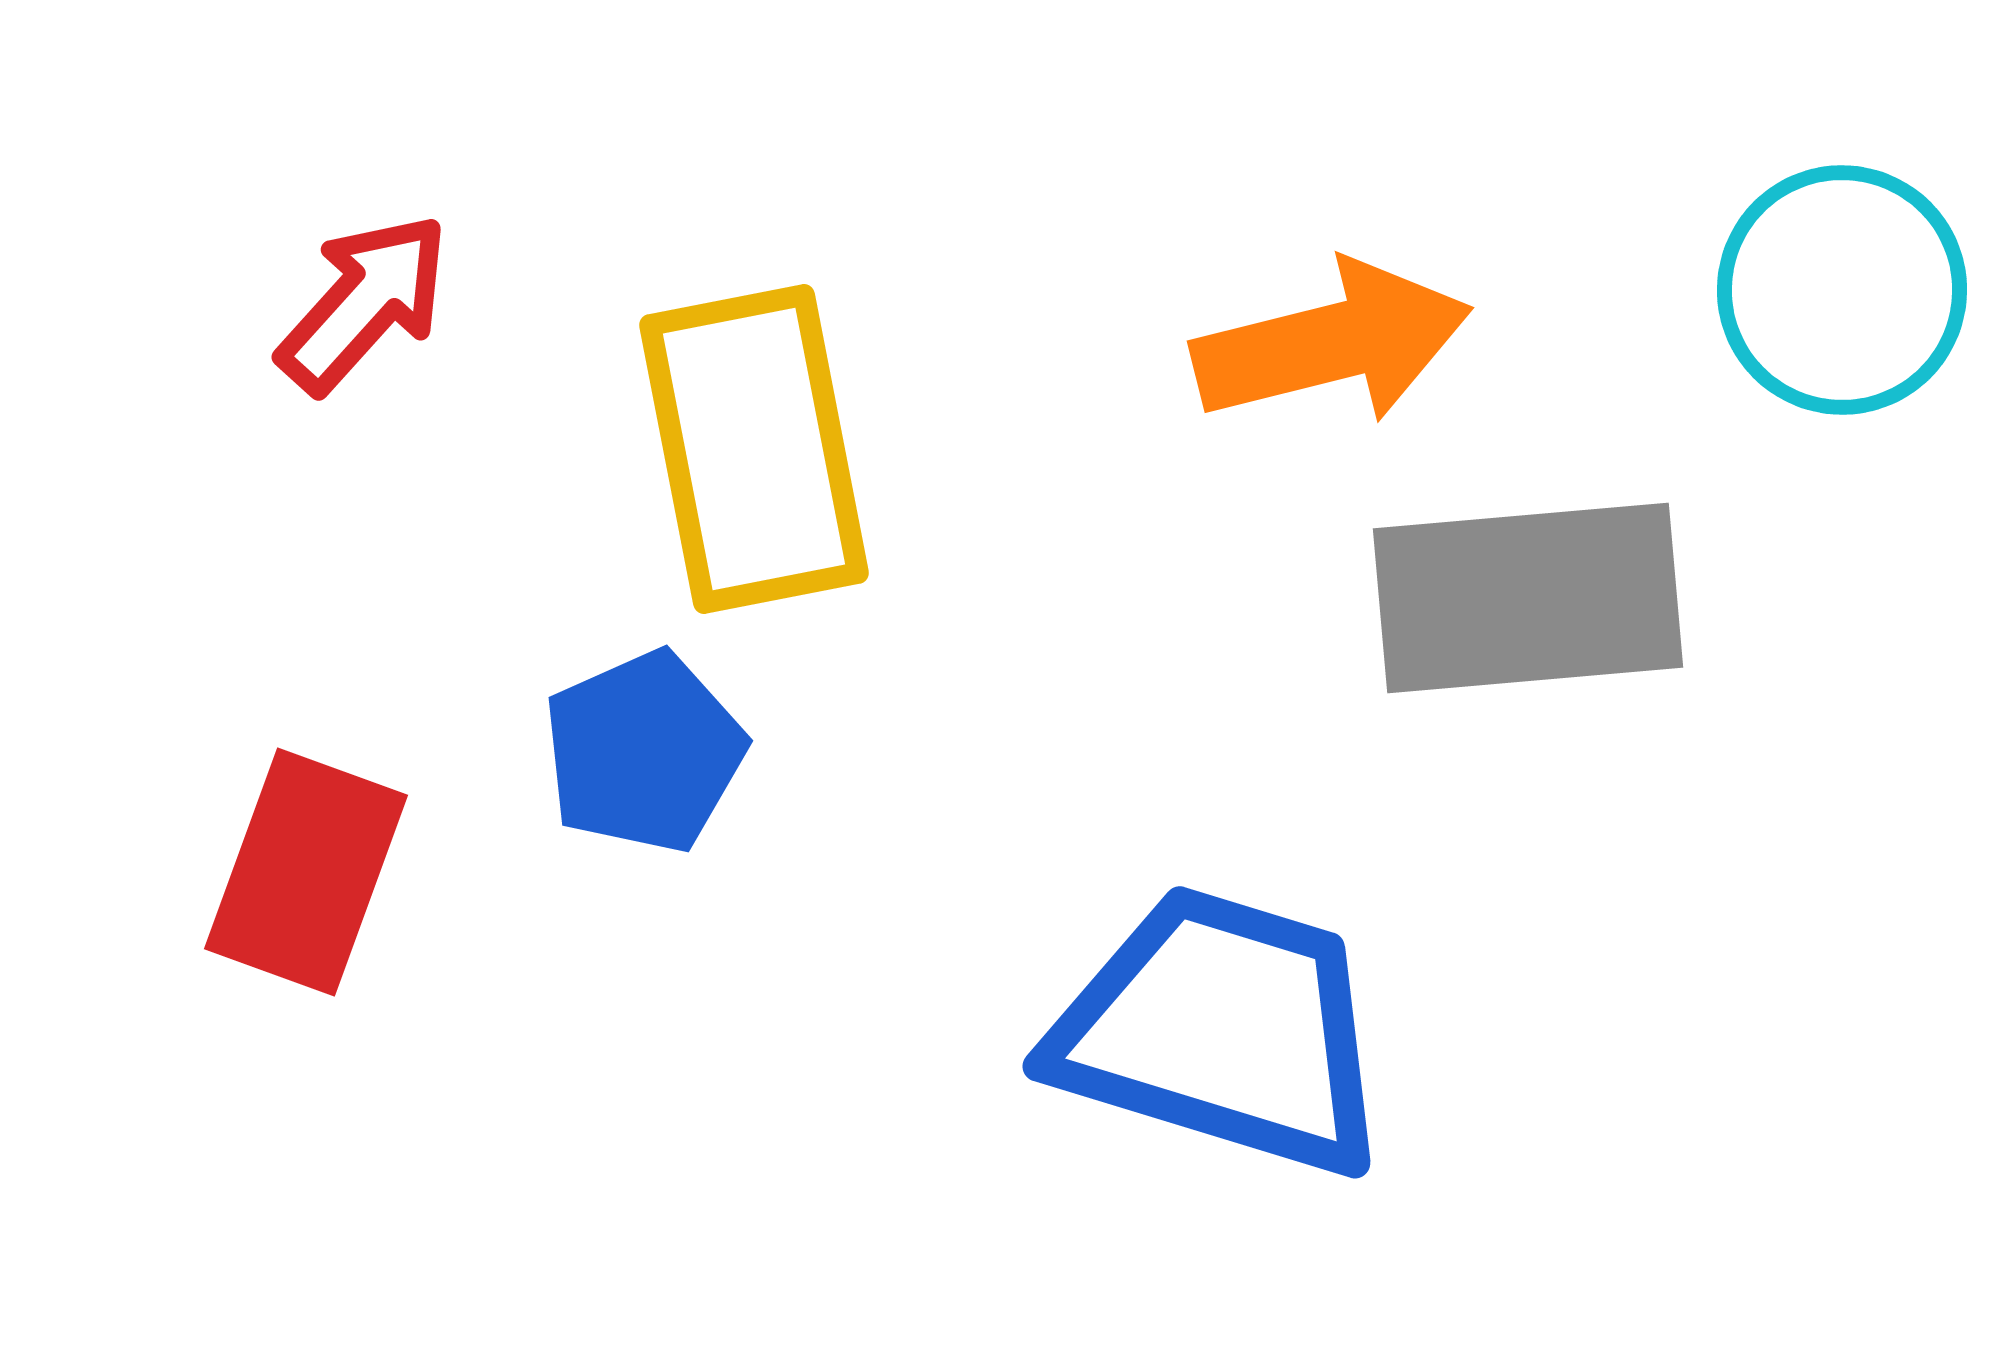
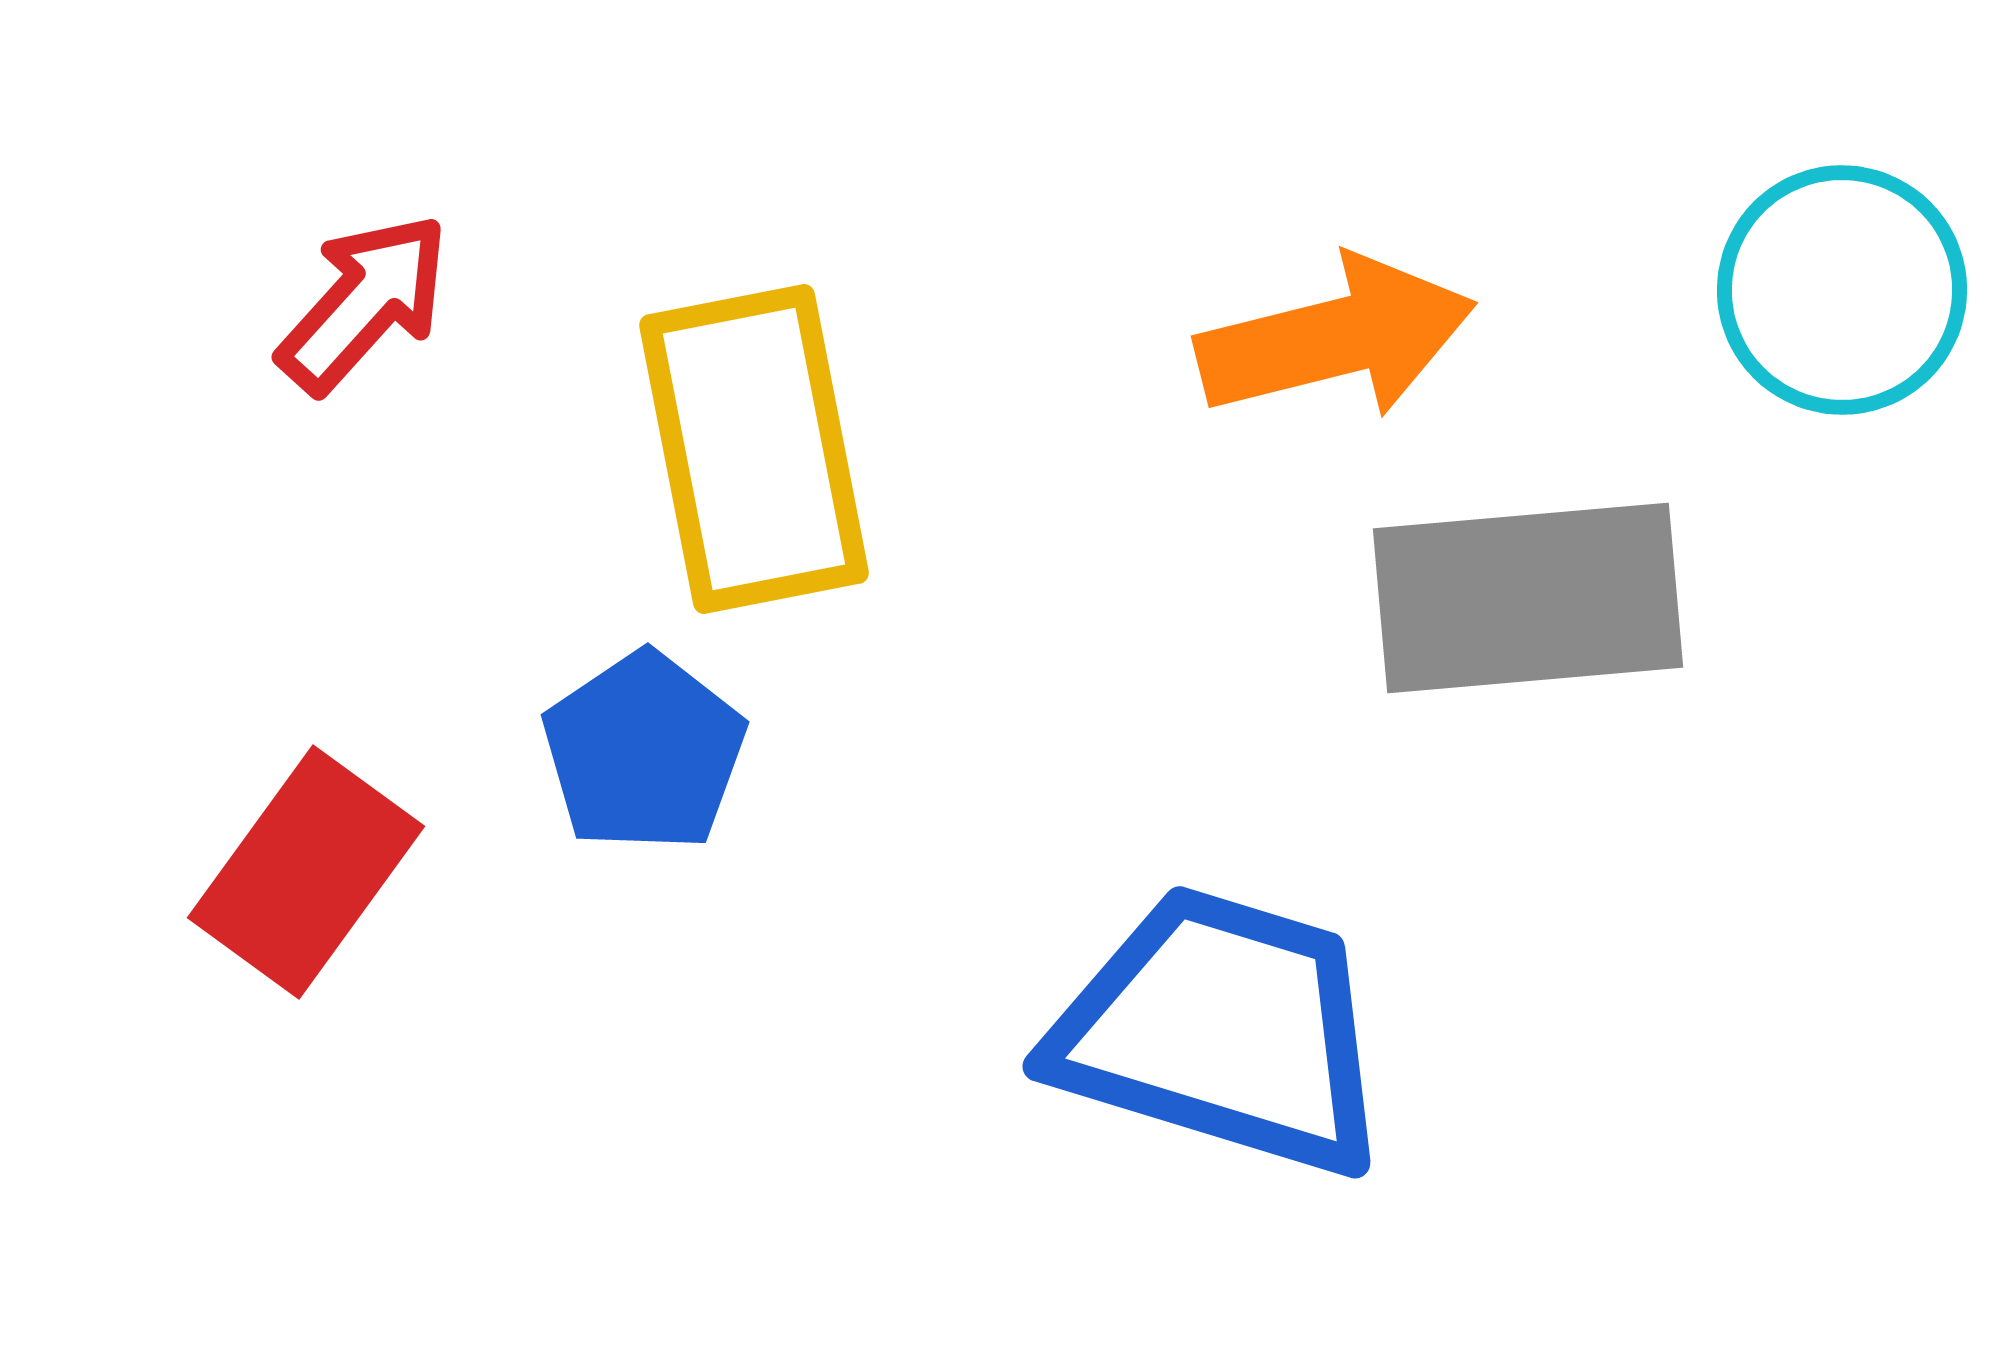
orange arrow: moved 4 px right, 5 px up
blue pentagon: rotated 10 degrees counterclockwise
red rectangle: rotated 16 degrees clockwise
